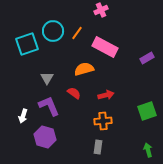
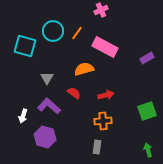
cyan square: moved 2 px left, 2 px down; rotated 35 degrees clockwise
purple L-shape: rotated 25 degrees counterclockwise
gray rectangle: moved 1 px left
